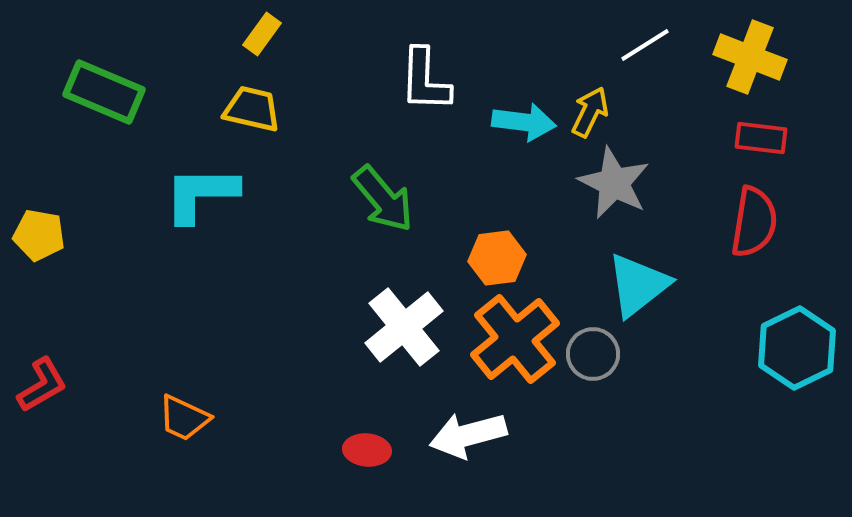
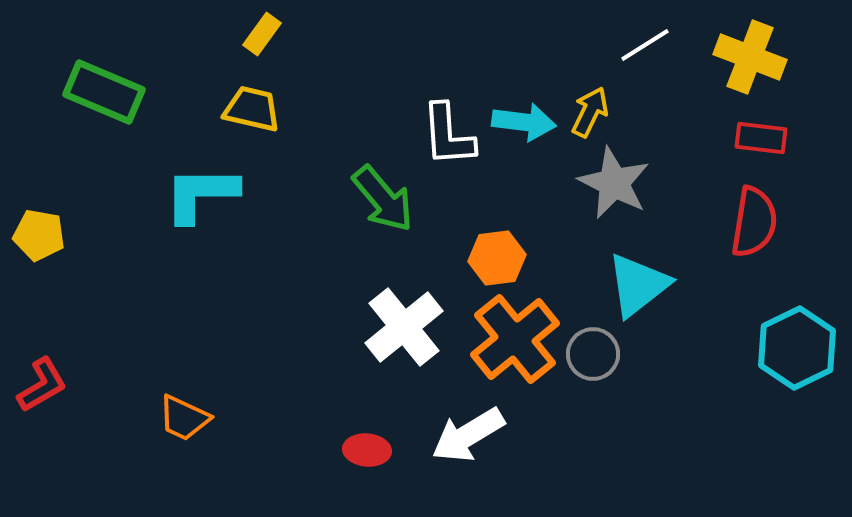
white L-shape: moved 23 px right, 55 px down; rotated 6 degrees counterclockwise
white arrow: rotated 16 degrees counterclockwise
